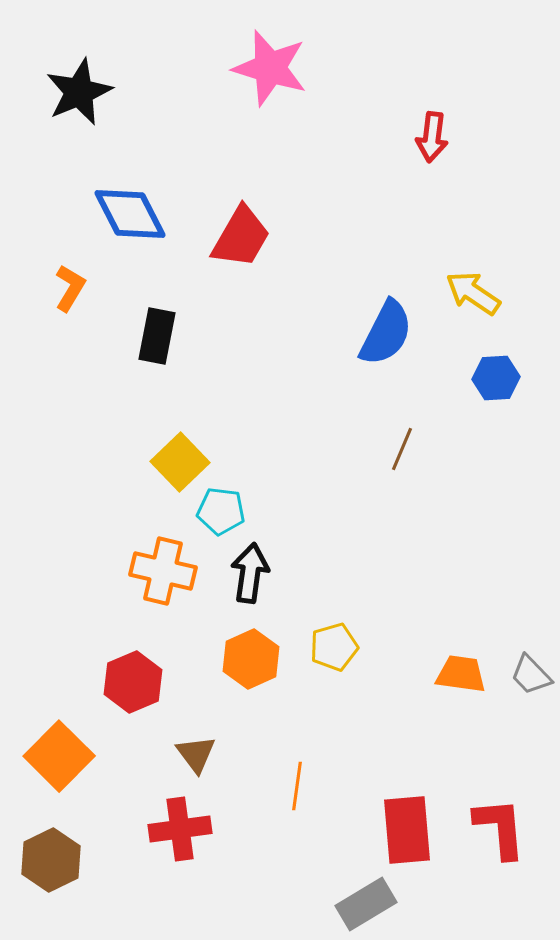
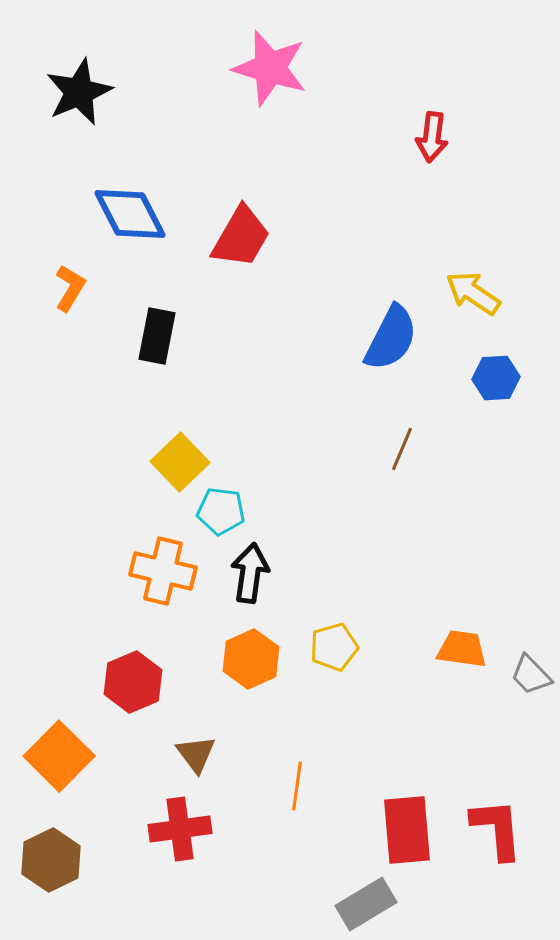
blue semicircle: moved 5 px right, 5 px down
orange trapezoid: moved 1 px right, 25 px up
red L-shape: moved 3 px left, 1 px down
